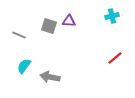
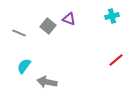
purple triangle: moved 2 px up; rotated 16 degrees clockwise
gray square: moved 1 px left; rotated 21 degrees clockwise
gray line: moved 2 px up
red line: moved 1 px right, 2 px down
gray arrow: moved 3 px left, 5 px down
